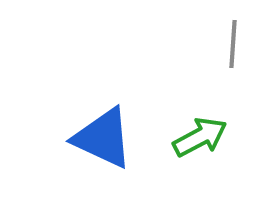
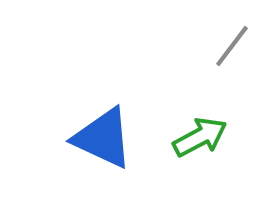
gray line: moved 1 px left, 2 px down; rotated 33 degrees clockwise
